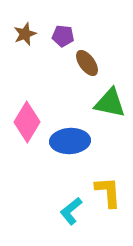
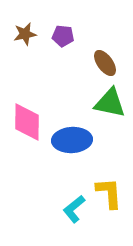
brown star: rotated 10 degrees clockwise
brown ellipse: moved 18 px right
pink diamond: rotated 30 degrees counterclockwise
blue ellipse: moved 2 px right, 1 px up
yellow L-shape: moved 1 px right, 1 px down
cyan L-shape: moved 3 px right, 2 px up
